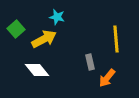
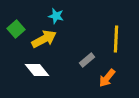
cyan star: moved 1 px left, 1 px up
yellow line: rotated 8 degrees clockwise
gray rectangle: moved 3 px left, 2 px up; rotated 63 degrees clockwise
